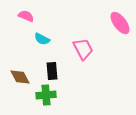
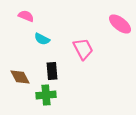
pink ellipse: moved 1 px down; rotated 15 degrees counterclockwise
